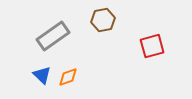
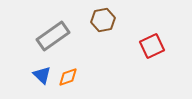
red square: rotated 10 degrees counterclockwise
